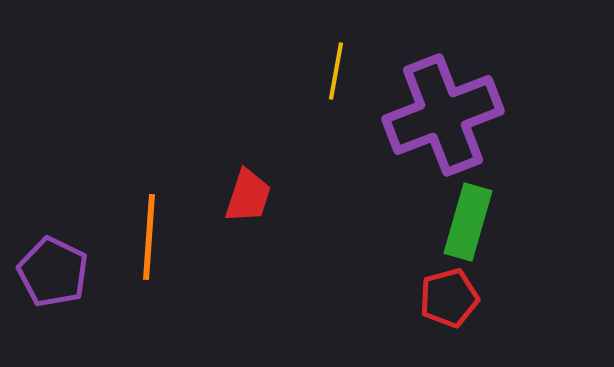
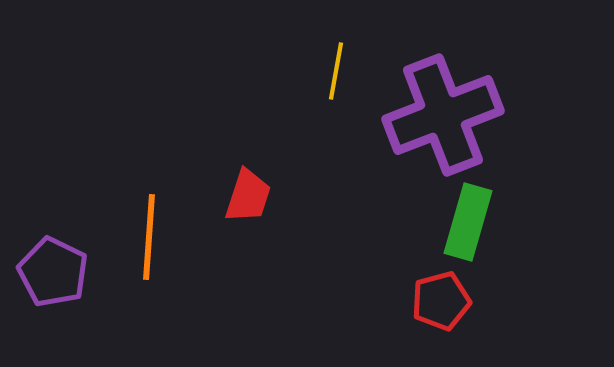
red pentagon: moved 8 px left, 3 px down
